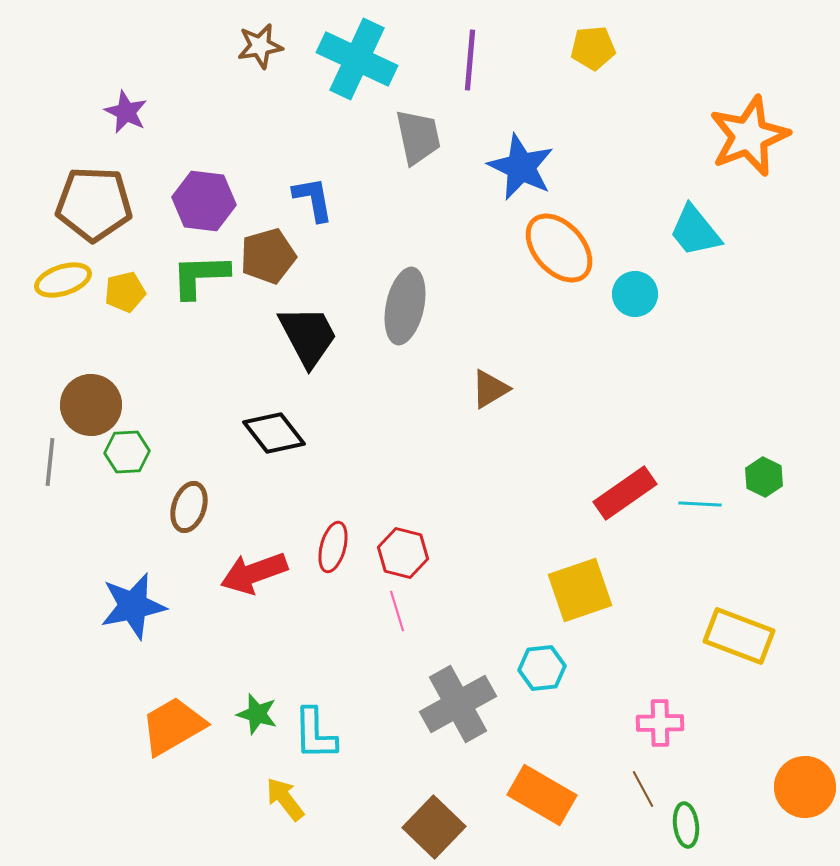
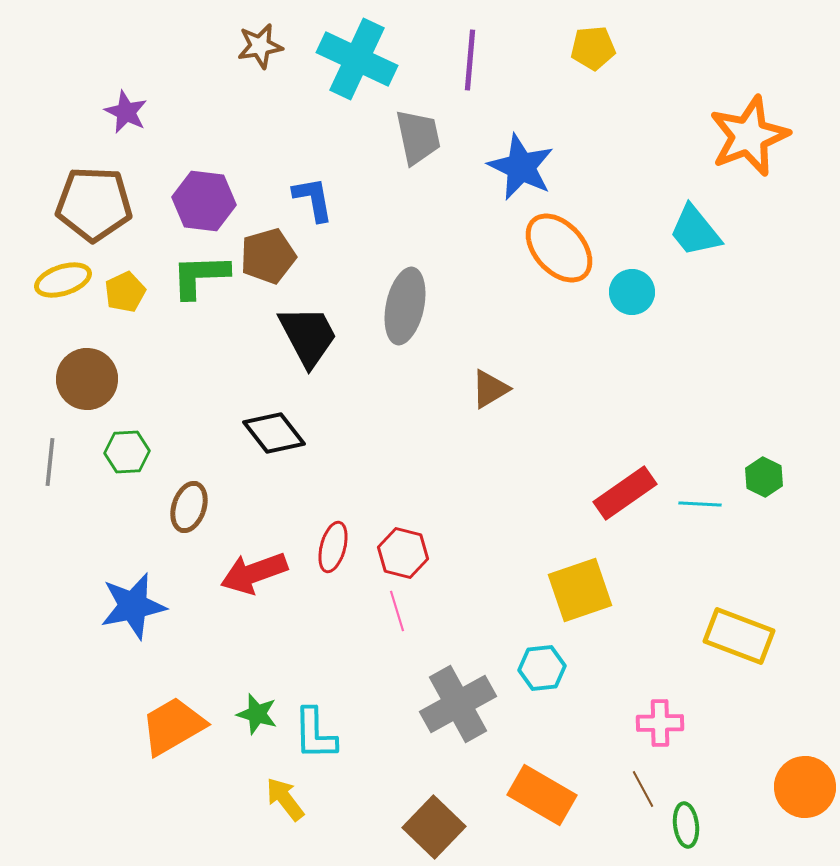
yellow pentagon at (125, 292): rotated 12 degrees counterclockwise
cyan circle at (635, 294): moved 3 px left, 2 px up
brown circle at (91, 405): moved 4 px left, 26 px up
